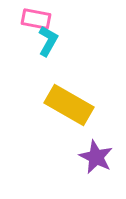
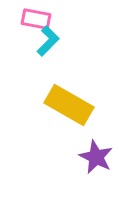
cyan L-shape: rotated 16 degrees clockwise
